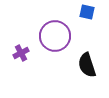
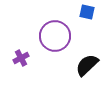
purple cross: moved 5 px down
black semicircle: rotated 65 degrees clockwise
